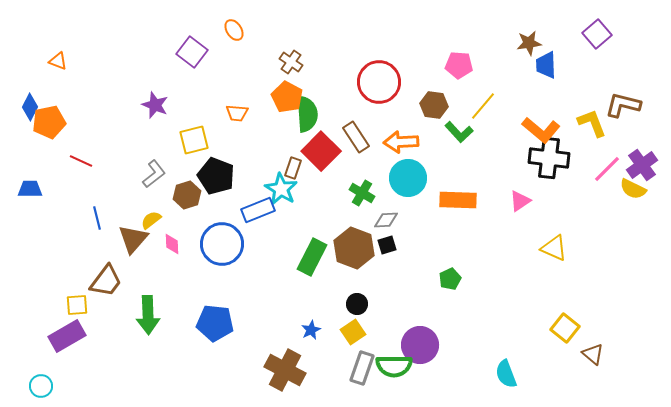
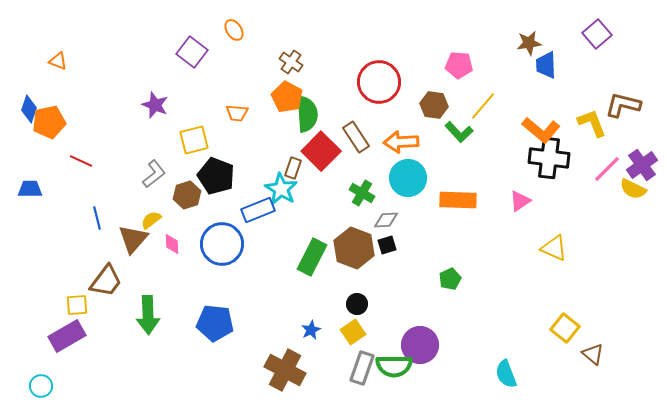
blue diamond at (30, 107): moved 1 px left, 2 px down; rotated 8 degrees counterclockwise
